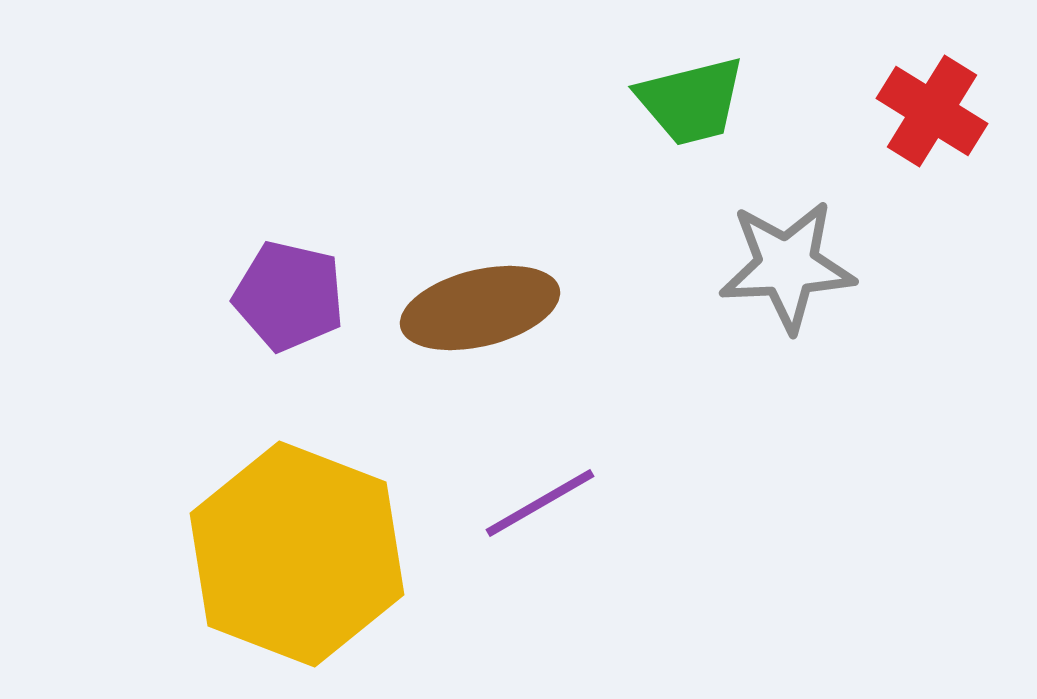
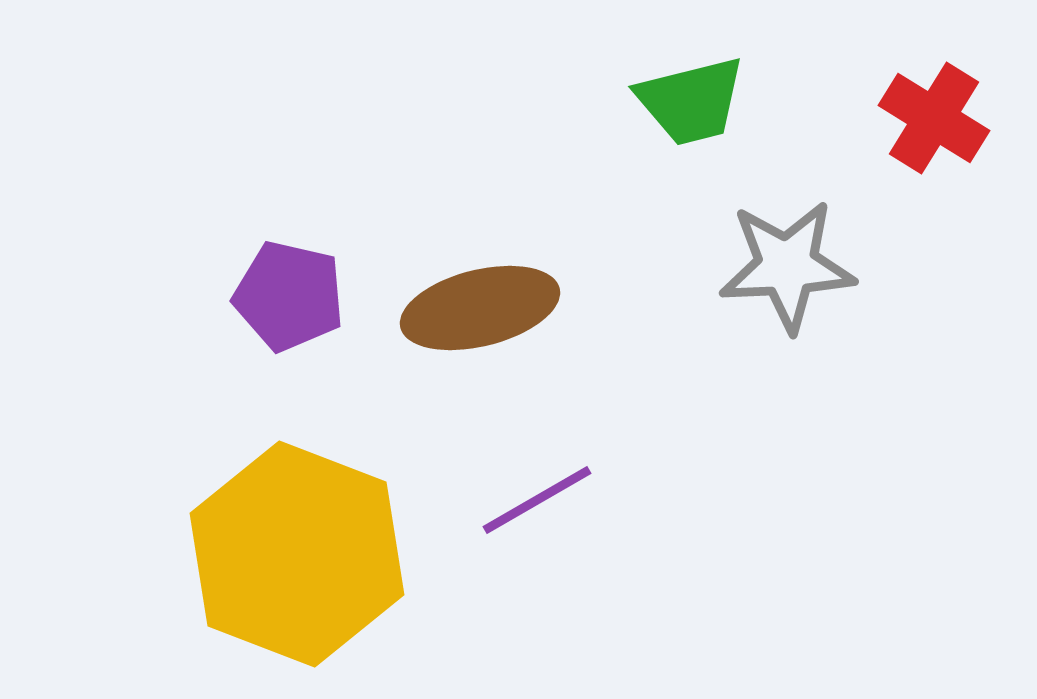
red cross: moved 2 px right, 7 px down
purple line: moved 3 px left, 3 px up
